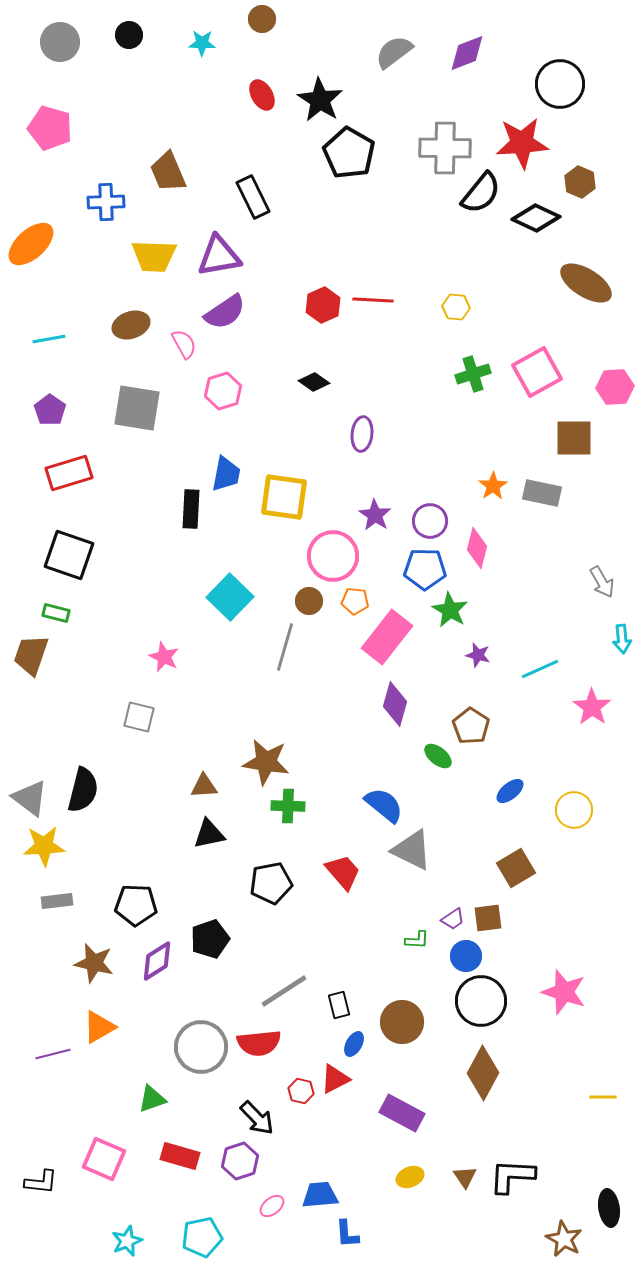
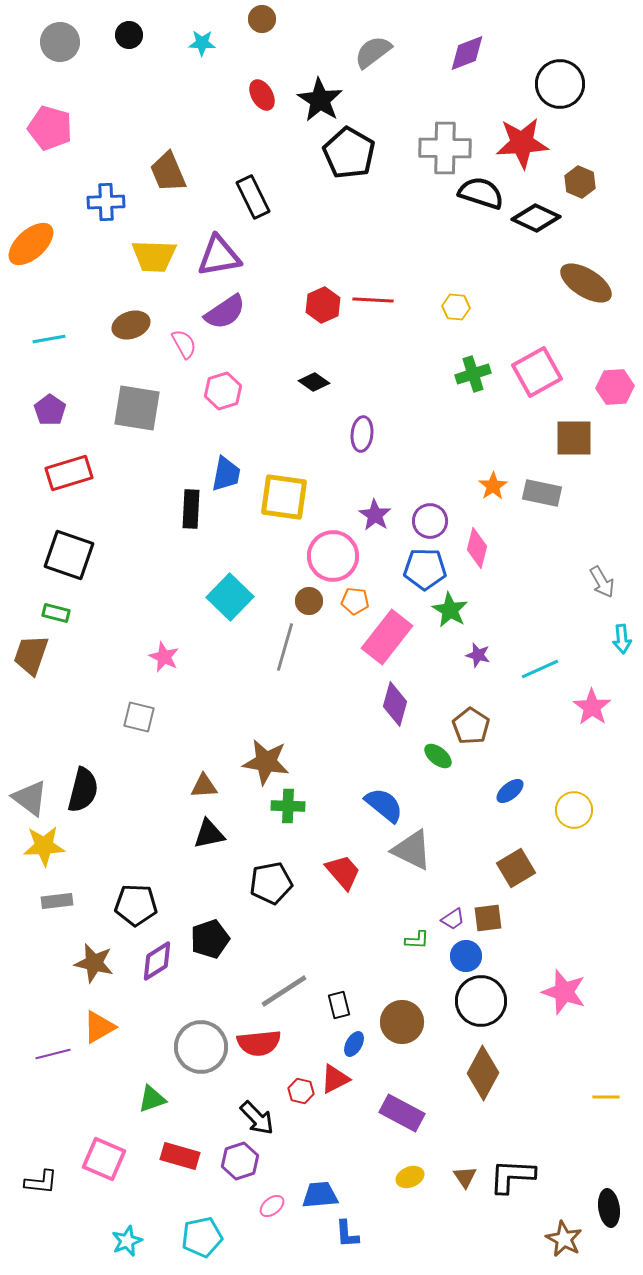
gray semicircle at (394, 52): moved 21 px left
black semicircle at (481, 193): rotated 111 degrees counterclockwise
yellow line at (603, 1097): moved 3 px right
